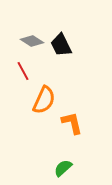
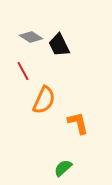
gray diamond: moved 1 px left, 4 px up
black trapezoid: moved 2 px left
orange L-shape: moved 6 px right
